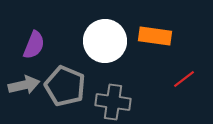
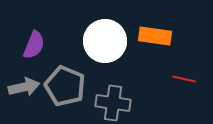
red line: rotated 50 degrees clockwise
gray arrow: moved 2 px down
gray cross: moved 1 px down
